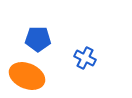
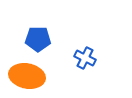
orange ellipse: rotated 12 degrees counterclockwise
